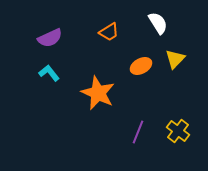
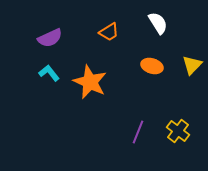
yellow triangle: moved 17 px right, 6 px down
orange ellipse: moved 11 px right; rotated 45 degrees clockwise
orange star: moved 8 px left, 11 px up
